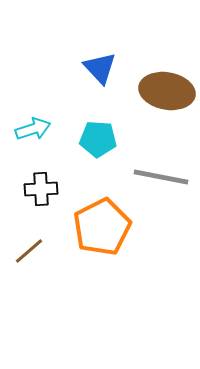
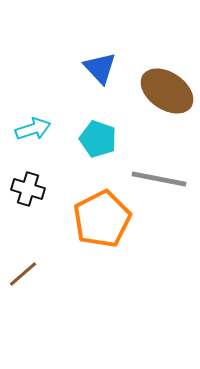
brown ellipse: rotated 24 degrees clockwise
cyan pentagon: rotated 15 degrees clockwise
gray line: moved 2 px left, 2 px down
black cross: moved 13 px left; rotated 20 degrees clockwise
orange pentagon: moved 8 px up
brown line: moved 6 px left, 23 px down
